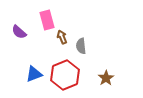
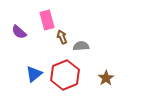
gray semicircle: rotated 91 degrees clockwise
blue triangle: rotated 18 degrees counterclockwise
